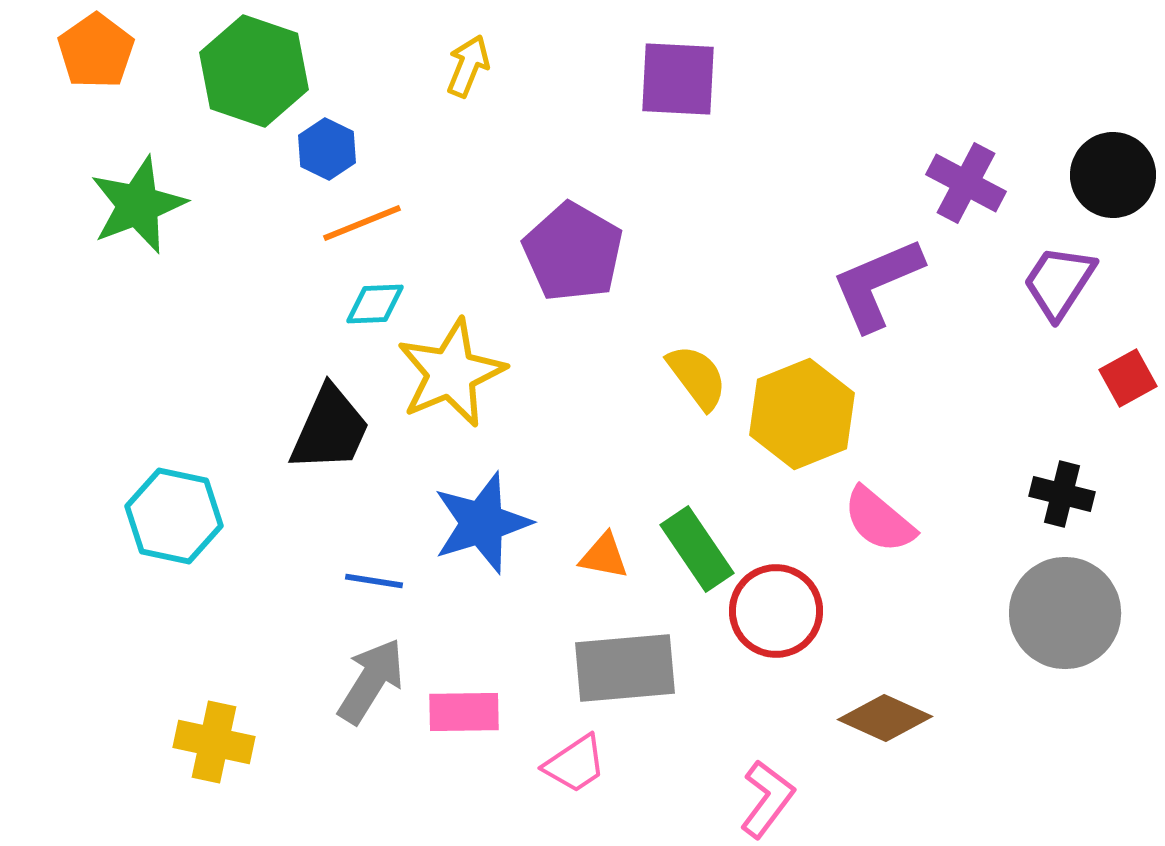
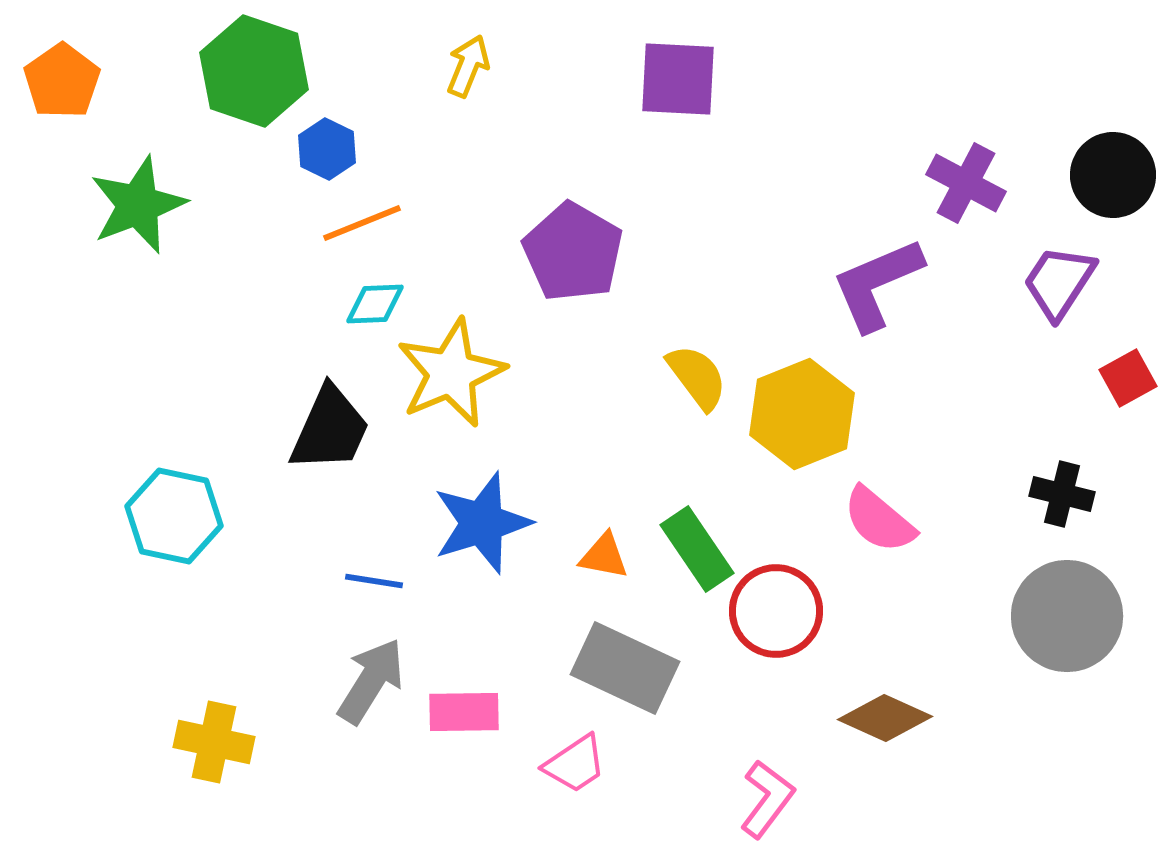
orange pentagon: moved 34 px left, 30 px down
gray circle: moved 2 px right, 3 px down
gray rectangle: rotated 30 degrees clockwise
